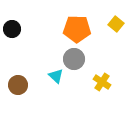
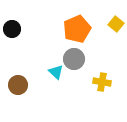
orange pentagon: rotated 24 degrees counterclockwise
cyan triangle: moved 4 px up
yellow cross: rotated 24 degrees counterclockwise
